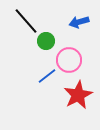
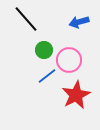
black line: moved 2 px up
green circle: moved 2 px left, 9 px down
red star: moved 2 px left
